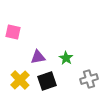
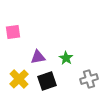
pink square: rotated 21 degrees counterclockwise
yellow cross: moved 1 px left, 1 px up
